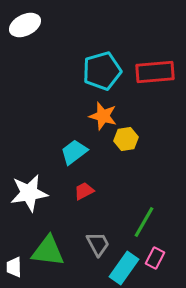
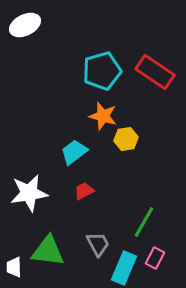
red rectangle: rotated 39 degrees clockwise
cyan rectangle: rotated 12 degrees counterclockwise
